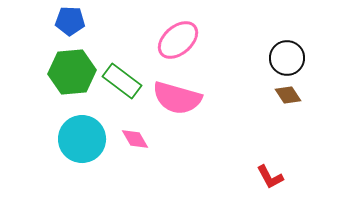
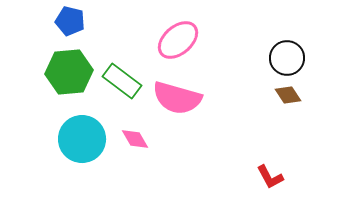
blue pentagon: rotated 12 degrees clockwise
green hexagon: moved 3 px left
